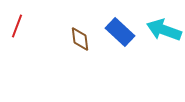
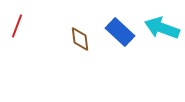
cyan arrow: moved 2 px left, 2 px up
